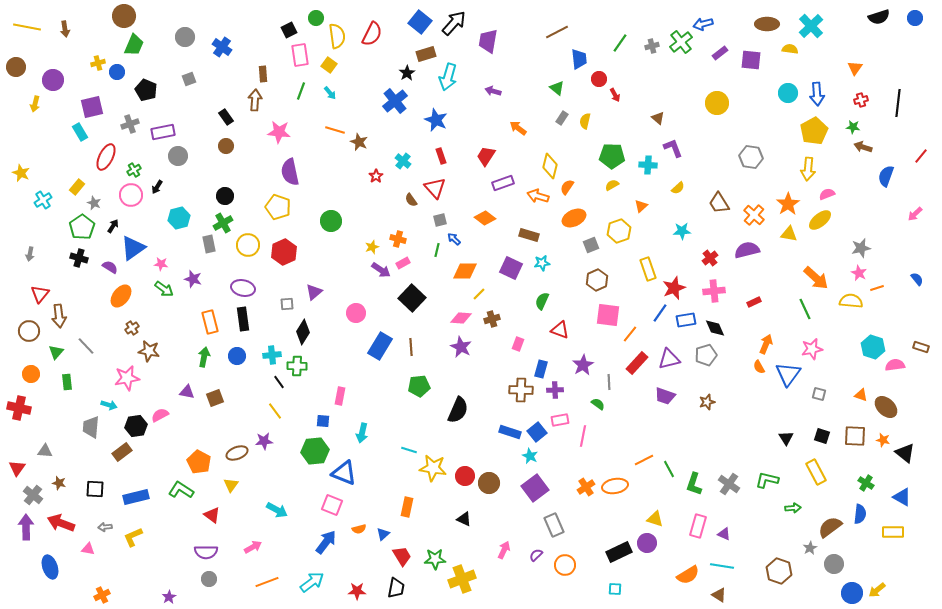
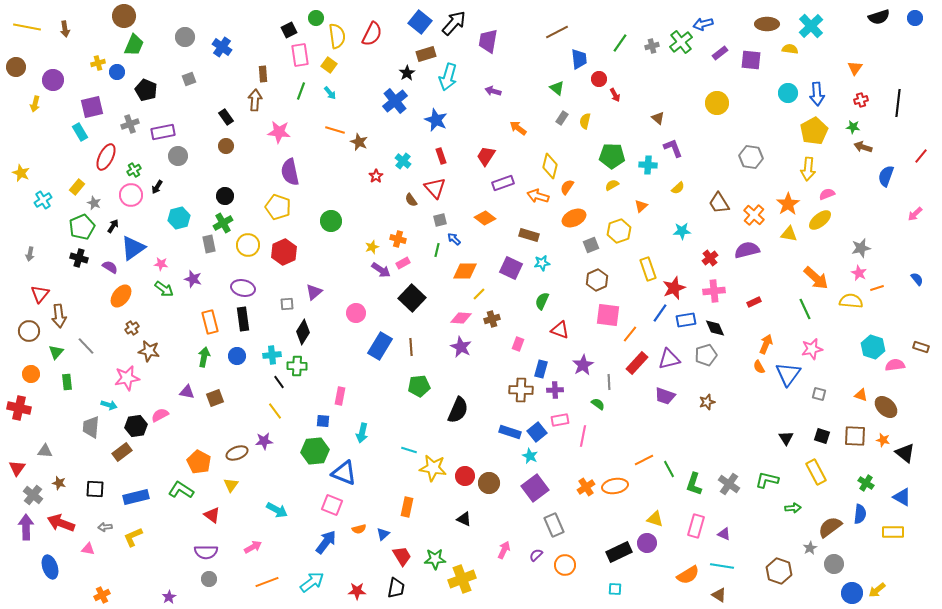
green pentagon at (82, 227): rotated 10 degrees clockwise
pink rectangle at (698, 526): moved 2 px left
